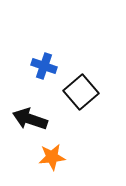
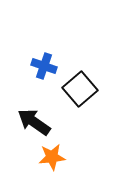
black square: moved 1 px left, 3 px up
black arrow: moved 4 px right, 3 px down; rotated 16 degrees clockwise
